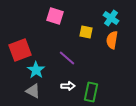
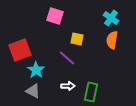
yellow square: moved 9 px left, 7 px down
